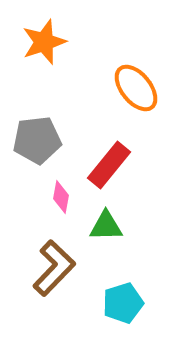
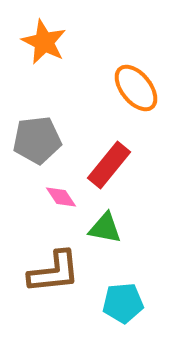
orange star: rotated 27 degrees counterclockwise
pink diamond: rotated 44 degrees counterclockwise
green triangle: moved 1 px left, 2 px down; rotated 12 degrees clockwise
brown L-shape: moved 4 px down; rotated 40 degrees clockwise
cyan pentagon: rotated 12 degrees clockwise
